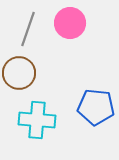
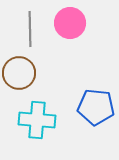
gray line: moved 2 px right; rotated 20 degrees counterclockwise
